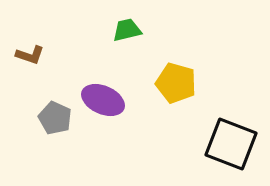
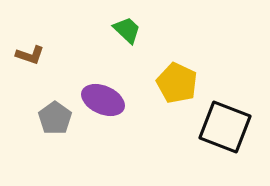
green trapezoid: rotated 56 degrees clockwise
yellow pentagon: moved 1 px right; rotated 9 degrees clockwise
gray pentagon: rotated 12 degrees clockwise
black square: moved 6 px left, 17 px up
